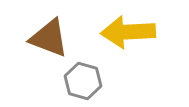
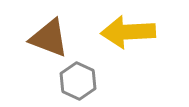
gray hexagon: moved 5 px left; rotated 9 degrees clockwise
